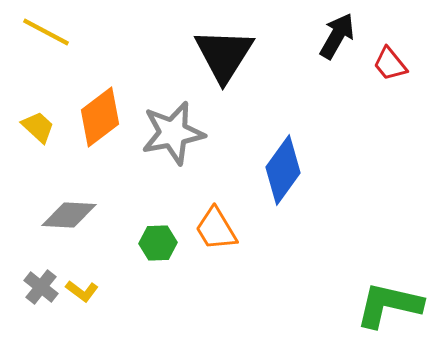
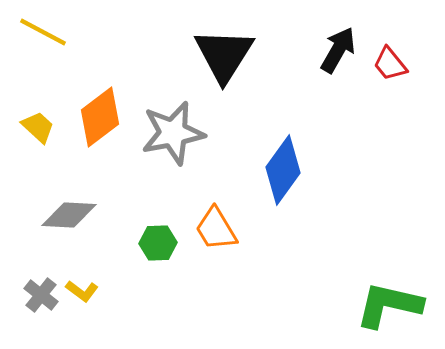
yellow line: moved 3 px left
black arrow: moved 1 px right, 14 px down
gray cross: moved 8 px down
